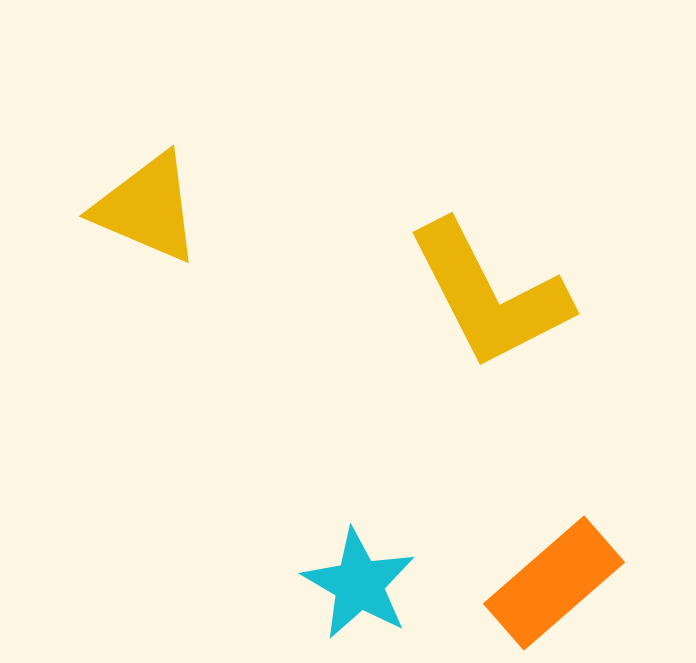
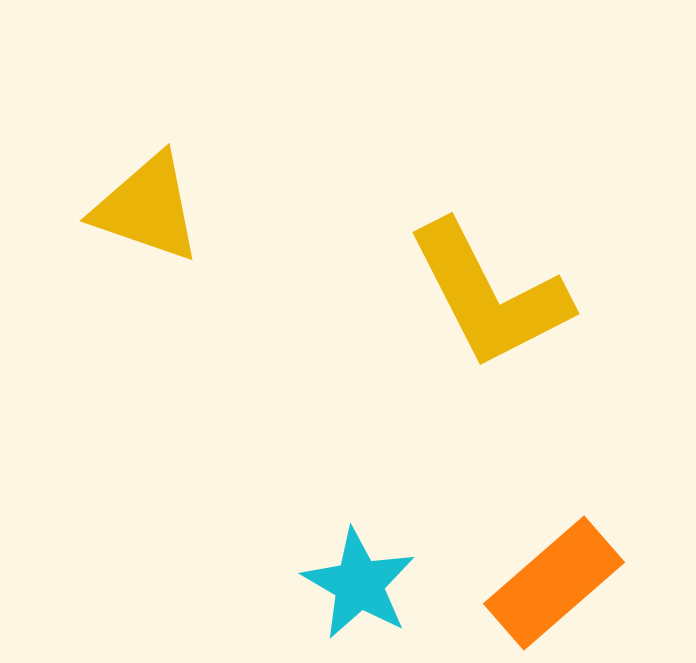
yellow triangle: rotated 4 degrees counterclockwise
